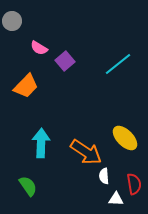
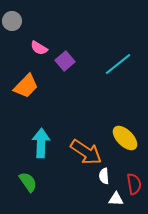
green semicircle: moved 4 px up
